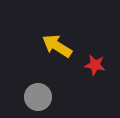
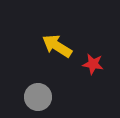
red star: moved 2 px left, 1 px up
